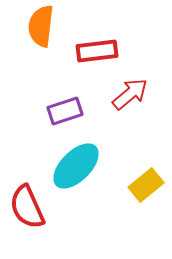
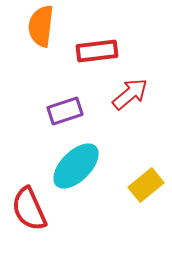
red semicircle: moved 2 px right, 2 px down
